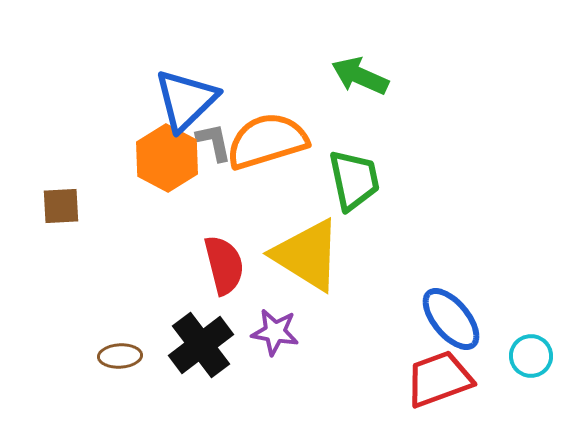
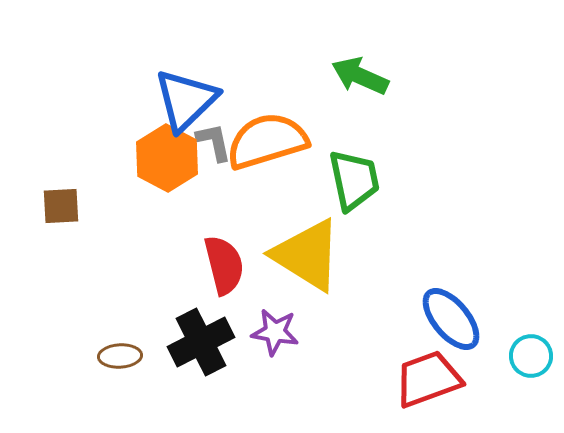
black cross: moved 3 px up; rotated 10 degrees clockwise
red trapezoid: moved 11 px left
